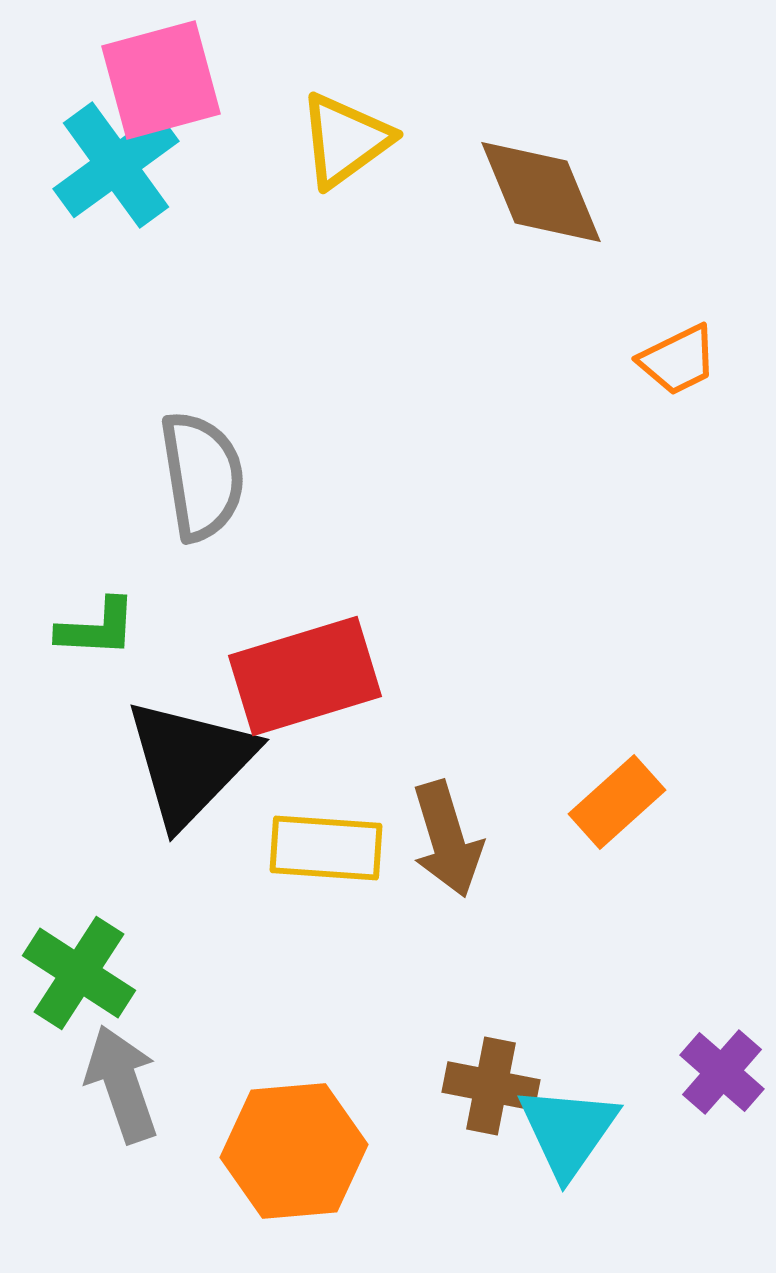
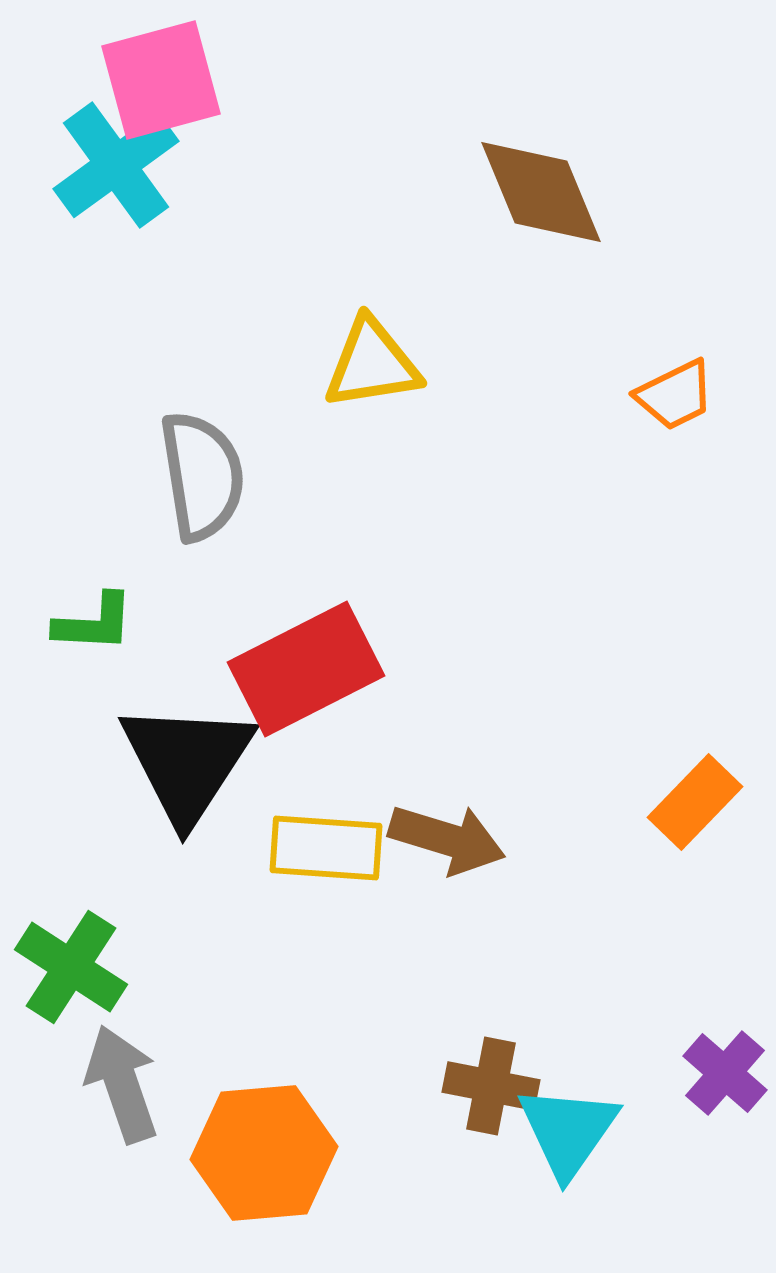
yellow triangle: moved 27 px right, 224 px down; rotated 27 degrees clockwise
orange trapezoid: moved 3 px left, 35 px down
green L-shape: moved 3 px left, 5 px up
red rectangle: moved 1 px right, 7 px up; rotated 10 degrees counterclockwise
black triangle: moved 3 px left; rotated 11 degrees counterclockwise
orange rectangle: moved 78 px right; rotated 4 degrees counterclockwise
brown arrow: rotated 56 degrees counterclockwise
green cross: moved 8 px left, 6 px up
purple cross: moved 3 px right, 1 px down
orange hexagon: moved 30 px left, 2 px down
